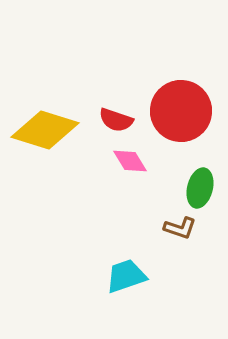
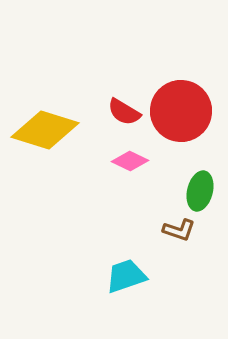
red semicircle: moved 8 px right, 8 px up; rotated 12 degrees clockwise
pink diamond: rotated 33 degrees counterclockwise
green ellipse: moved 3 px down
brown L-shape: moved 1 px left, 2 px down
